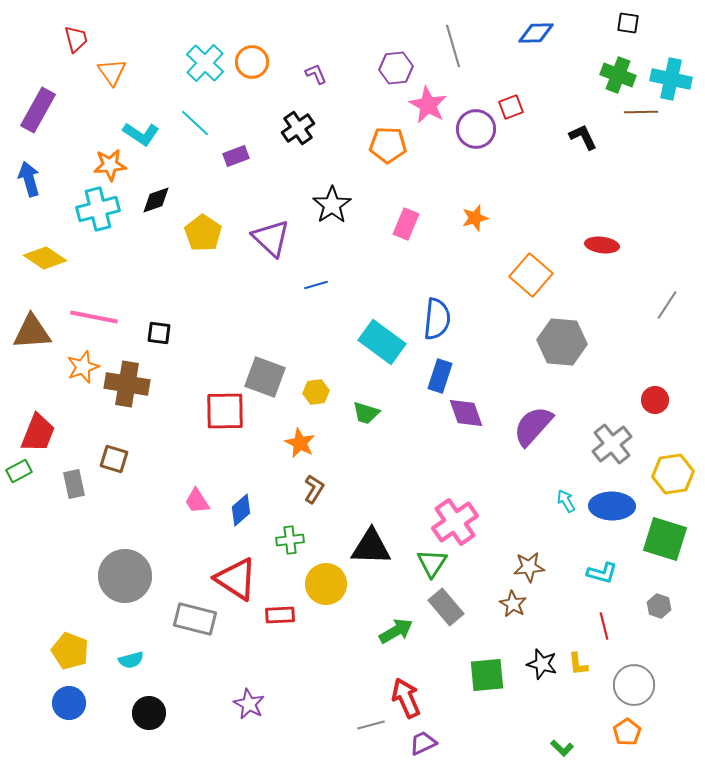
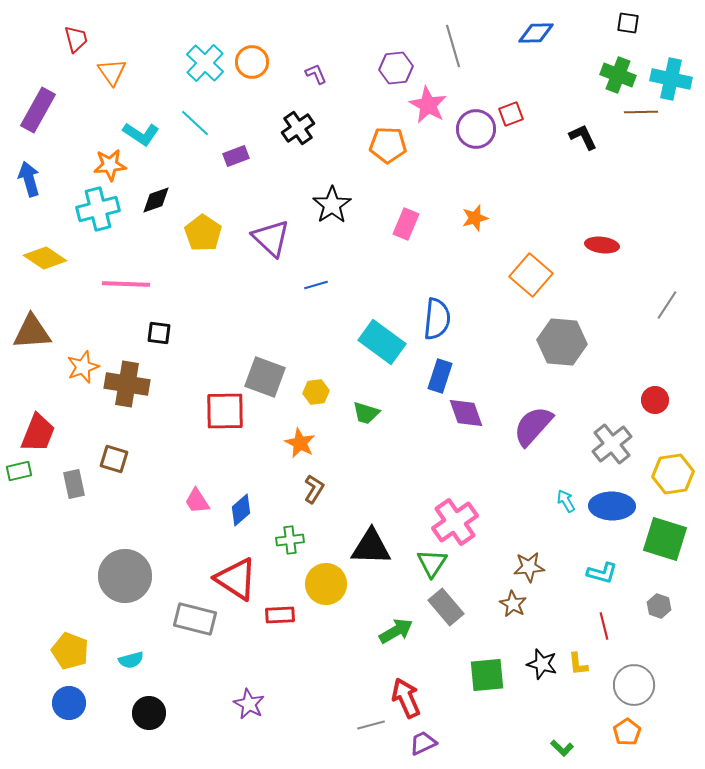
red square at (511, 107): moved 7 px down
pink line at (94, 317): moved 32 px right, 33 px up; rotated 9 degrees counterclockwise
green rectangle at (19, 471): rotated 15 degrees clockwise
